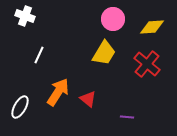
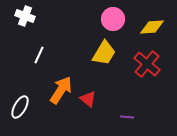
orange arrow: moved 3 px right, 2 px up
